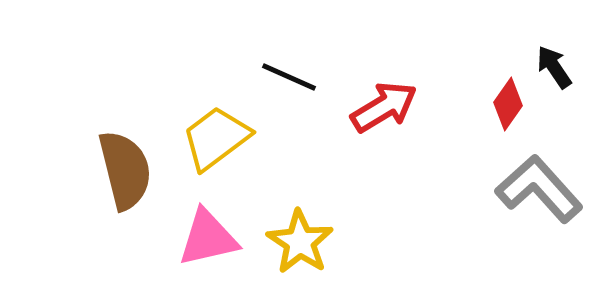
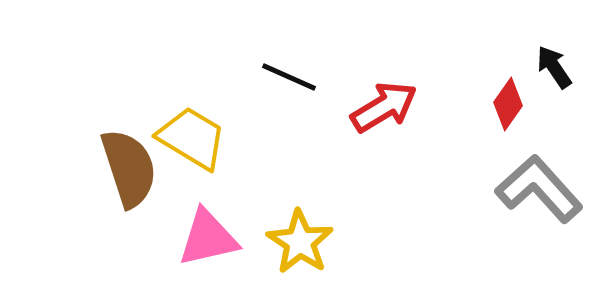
yellow trapezoid: moved 24 px left; rotated 68 degrees clockwise
brown semicircle: moved 4 px right, 2 px up; rotated 4 degrees counterclockwise
